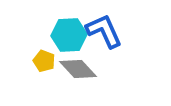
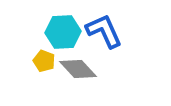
cyan hexagon: moved 6 px left, 3 px up
